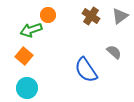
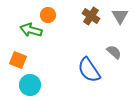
gray triangle: rotated 24 degrees counterclockwise
green arrow: rotated 35 degrees clockwise
orange square: moved 6 px left, 4 px down; rotated 18 degrees counterclockwise
blue semicircle: moved 3 px right
cyan circle: moved 3 px right, 3 px up
